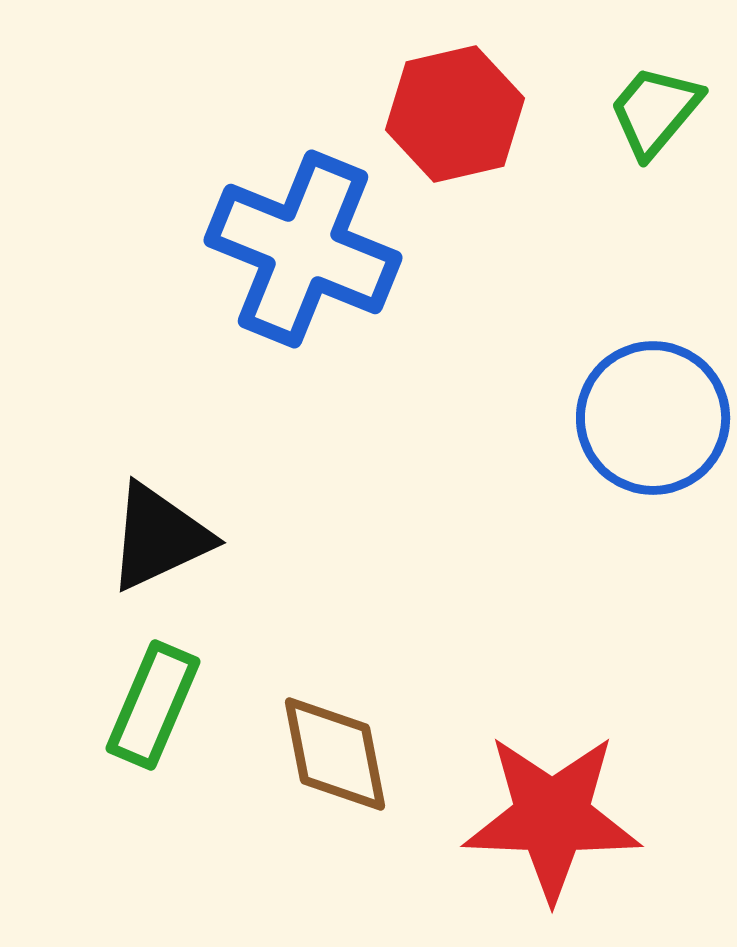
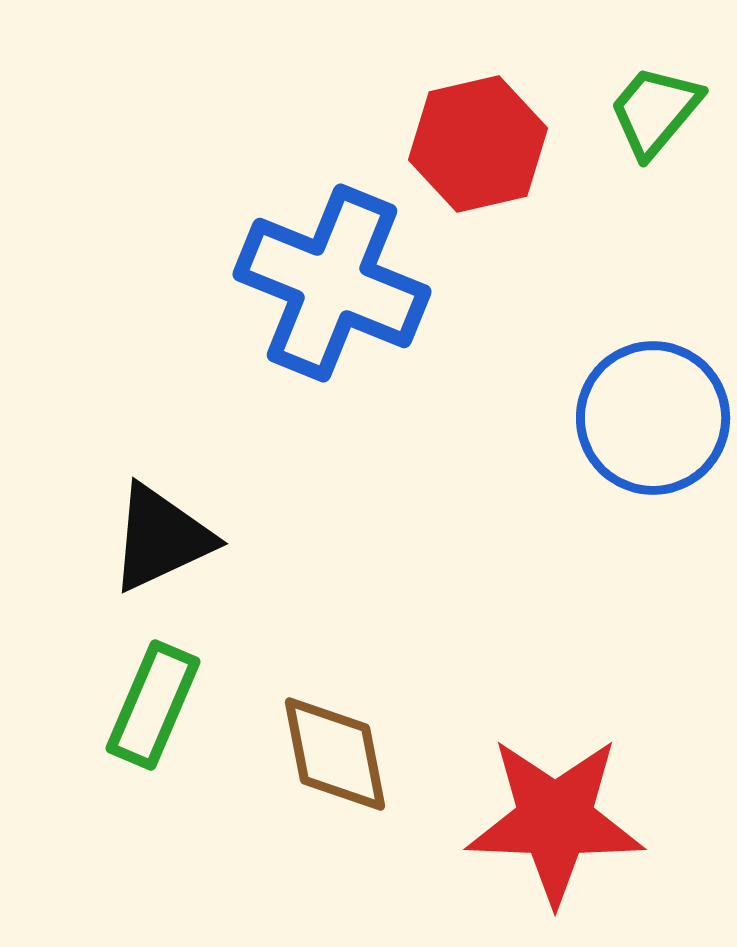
red hexagon: moved 23 px right, 30 px down
blue cross: moved 29 px right, 34 px down
black triangle: moved 2 px right, 1 px down
red star: moved 3 px right, 3 px down
